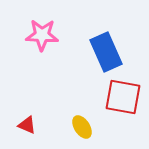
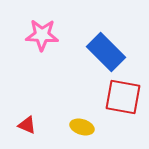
blue rectangle: rotated 21 degrees counterclockwise
yellow ellipse: rotated 40 degrees counterclockwise
